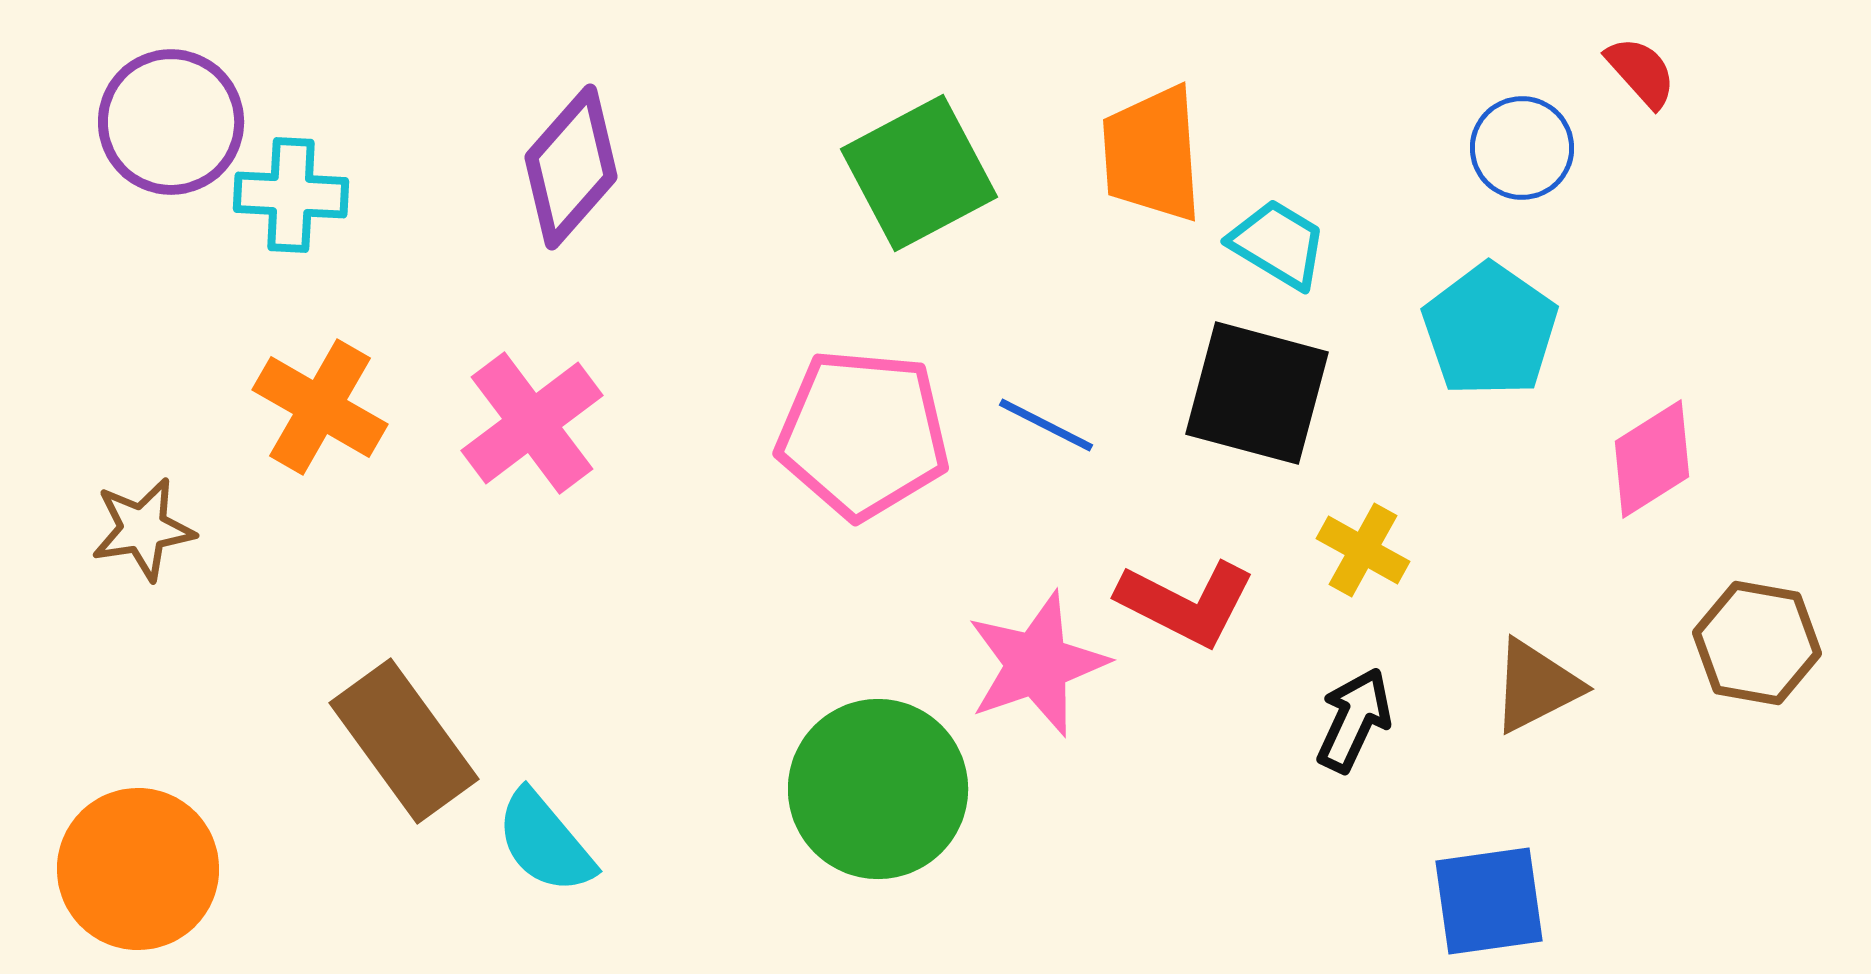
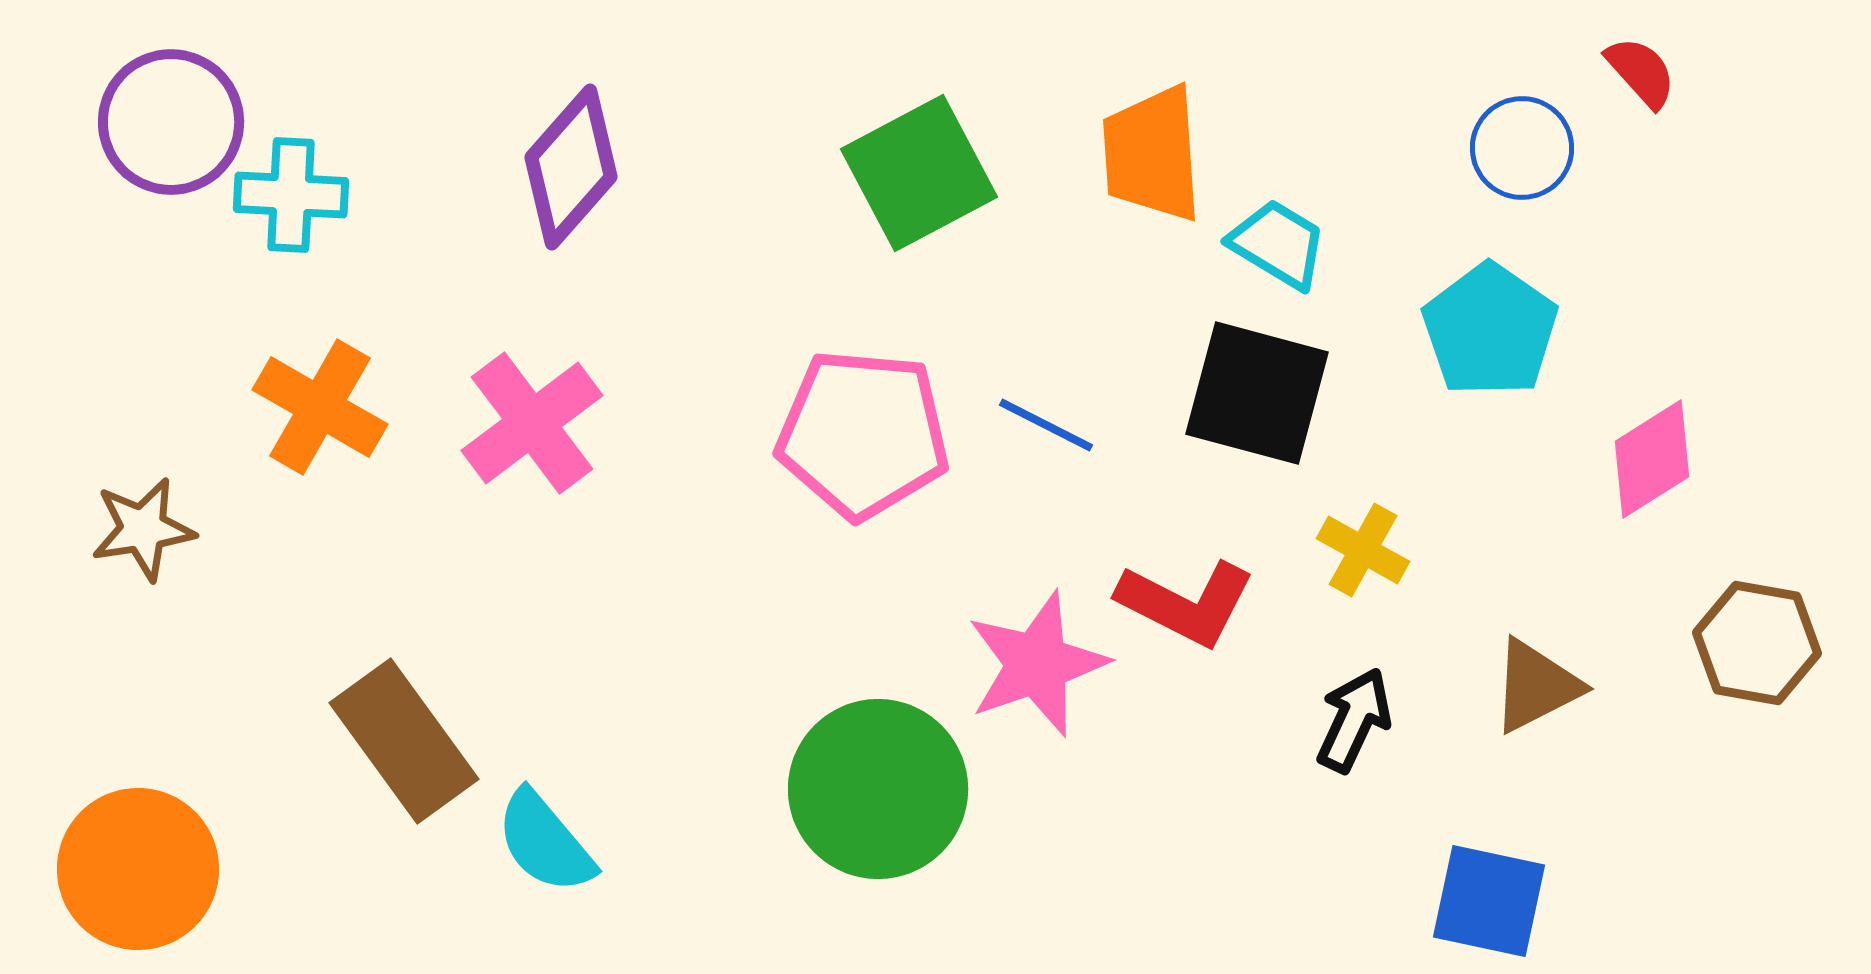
blue square: rotated 20 degrees clockwise
